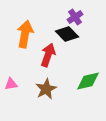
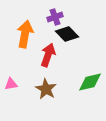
purple cross: moved 20 px left; rotated 14 degrees clockwise
green diamond: moved 2 px right, 1 px down
brown star: rotated 15 degrees counterclockwise
